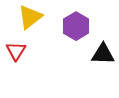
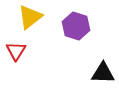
purple hexagon: rotated 12 degrees counterclockwise
black triangle: moved 19 px down
